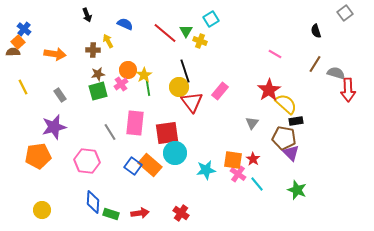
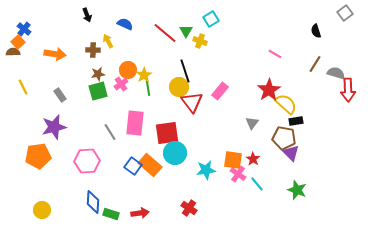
pink hexagon at (87, 161): rotated 10 degrees counterclockwise
red cross at (181, 213): moved 8 px right, 5 px up
